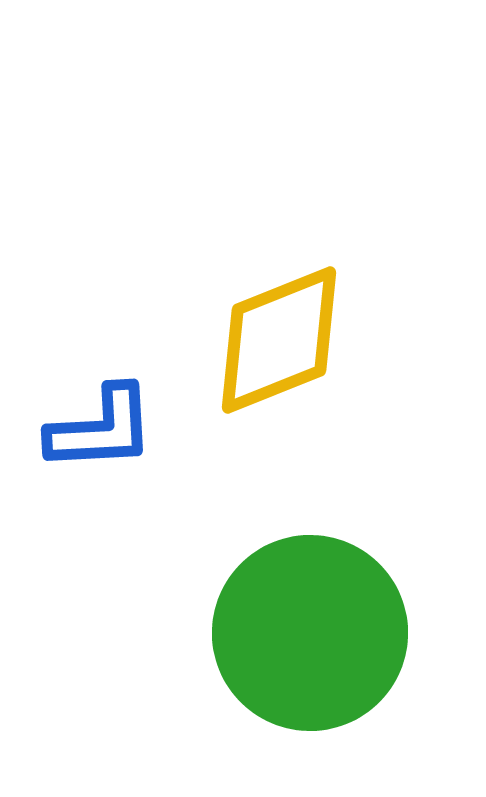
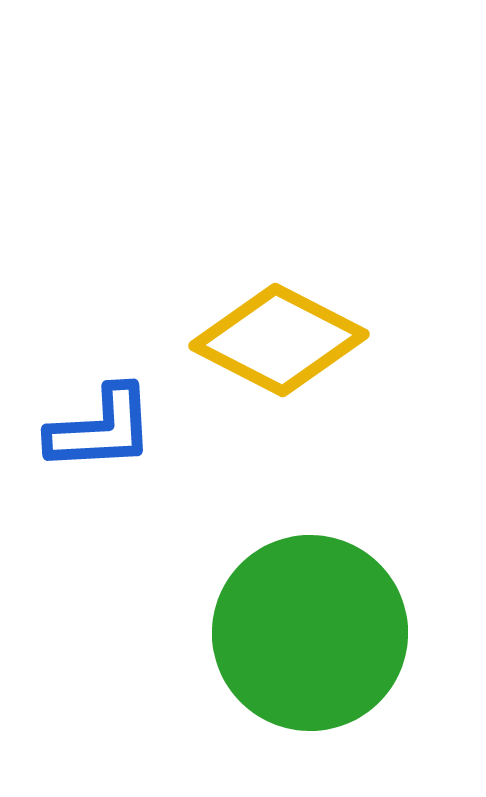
yellow diamond: rotated 49 degrees clockwise
